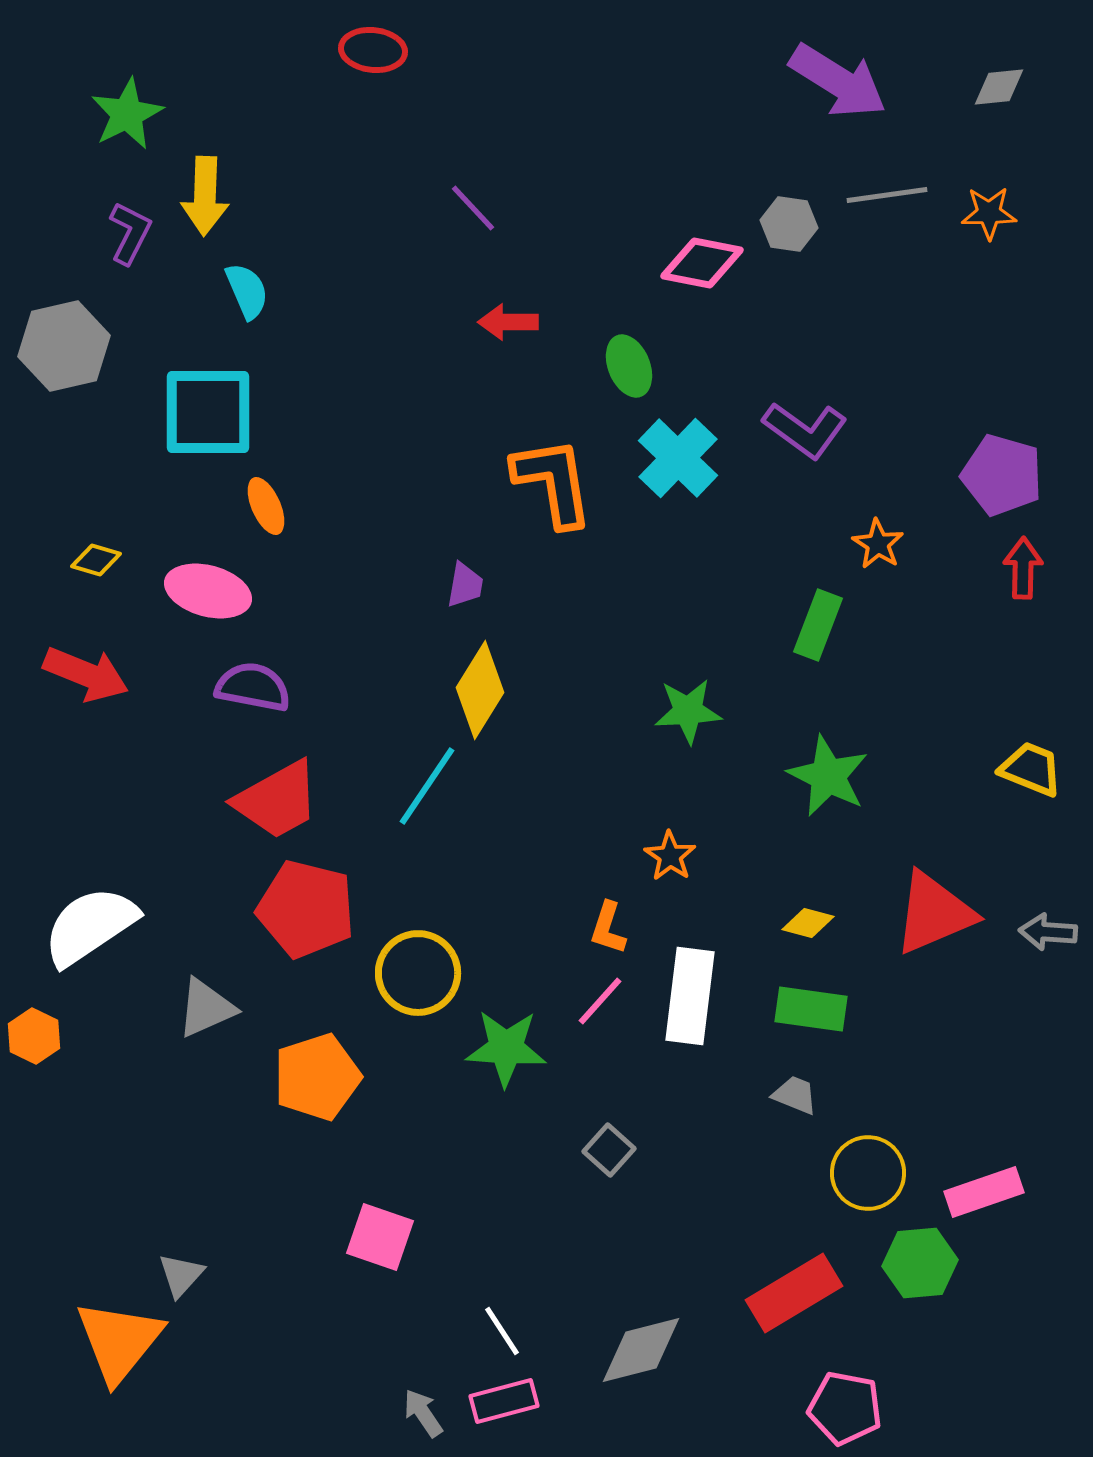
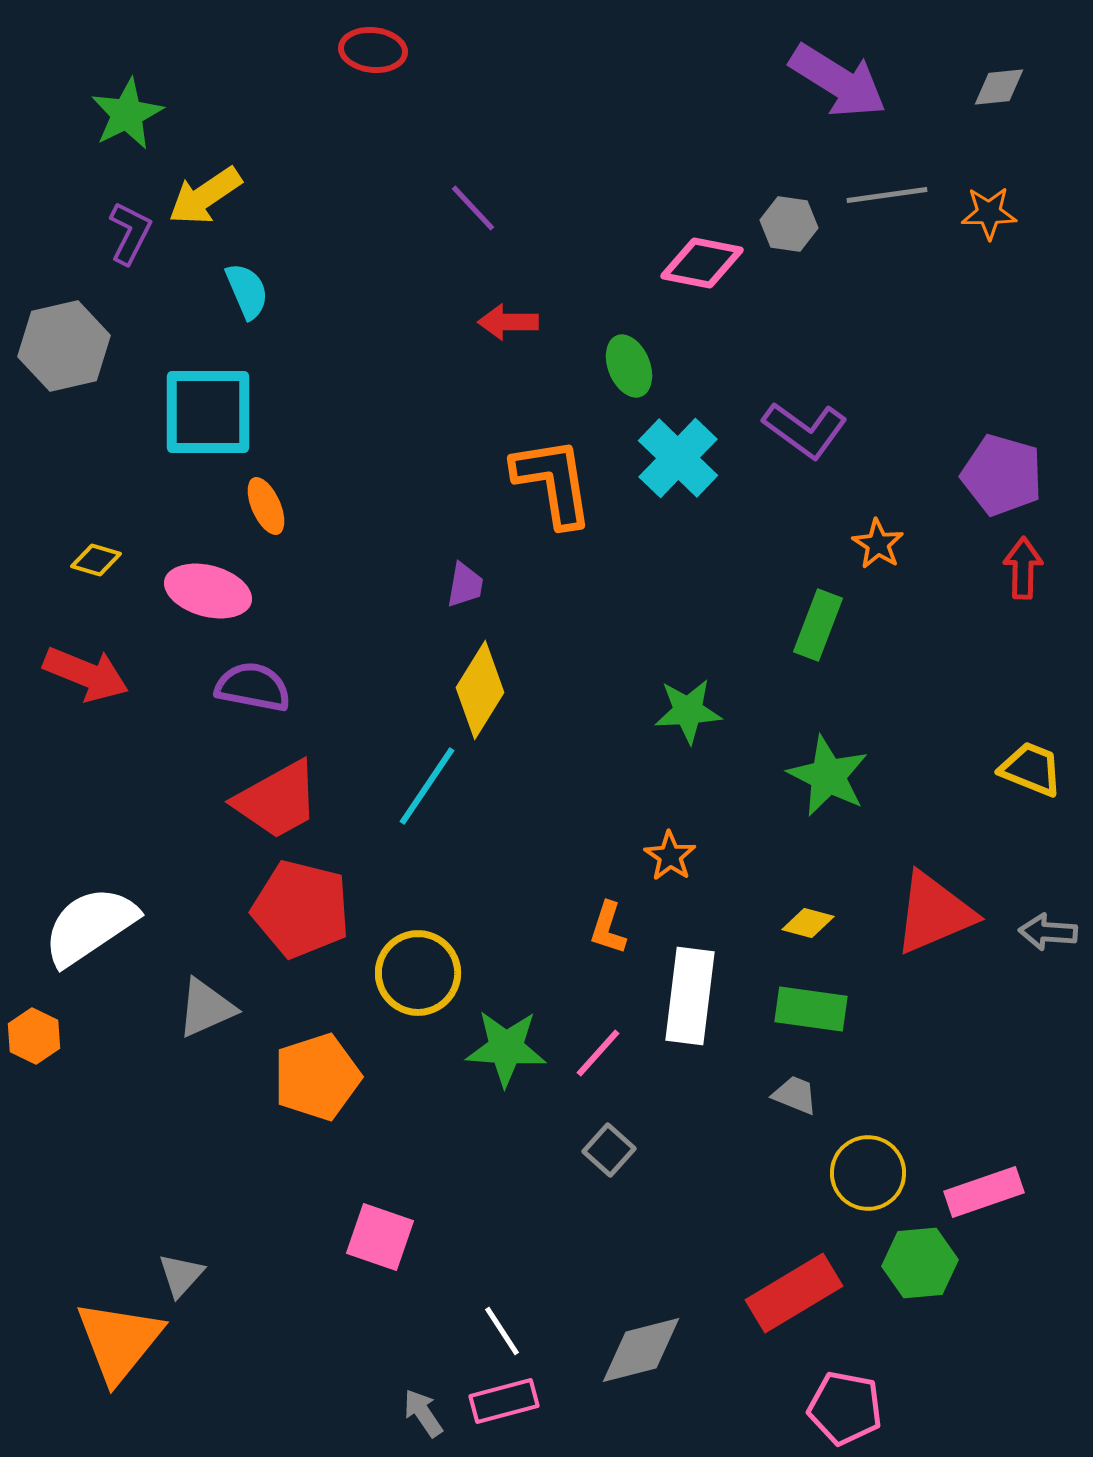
yellow arrow at (205, 196): rotated 54 degrees clockwise
red pentagon at (306, 909): moved 5 px left
pink line at (600, 1001): moved 2 px left, 52 px down
